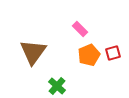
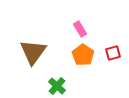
pink rectangle: rotated 14 degrees clockwise
orange pentagon: moved 6 px left; rotated 15 degrees counterclockwise
